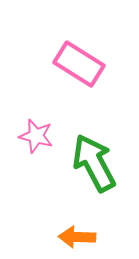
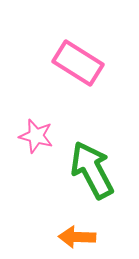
pink rectangle: moved 1 px left, 1 px up
green arrow: moved 2 px left, 7 px down
